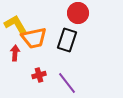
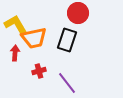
red cross: moved 4 px up
